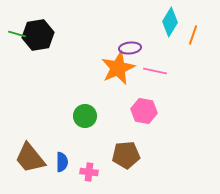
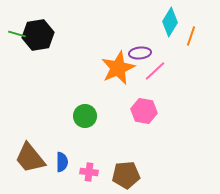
orange line: moved 2 px left, 1 px down
purple ellipse: moved 10 px right, 5 px down
pink line: rotated 55 degrees counterclockwise
brown pentagon: moved 20 px down
